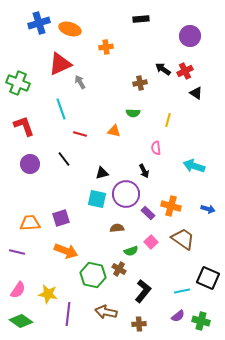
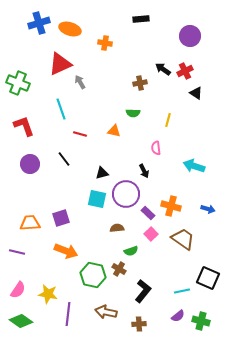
orange cross at (106, 47): moved 1 px left, 4 px up; rotated 16 degrees clockwise
pink square at (151, 242): moved 8 px up
